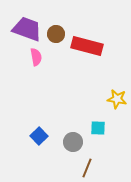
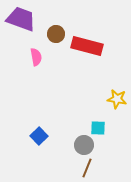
purple trapezoid: moved 6 px left, 10 px up
gray circle: moved 11 px right, 3 px down
